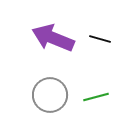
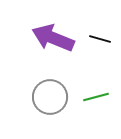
gray circle: moved 2 px down
